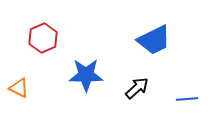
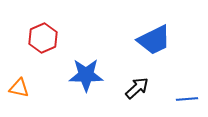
orange triangle: rotated 15 degrees counterclockwise
